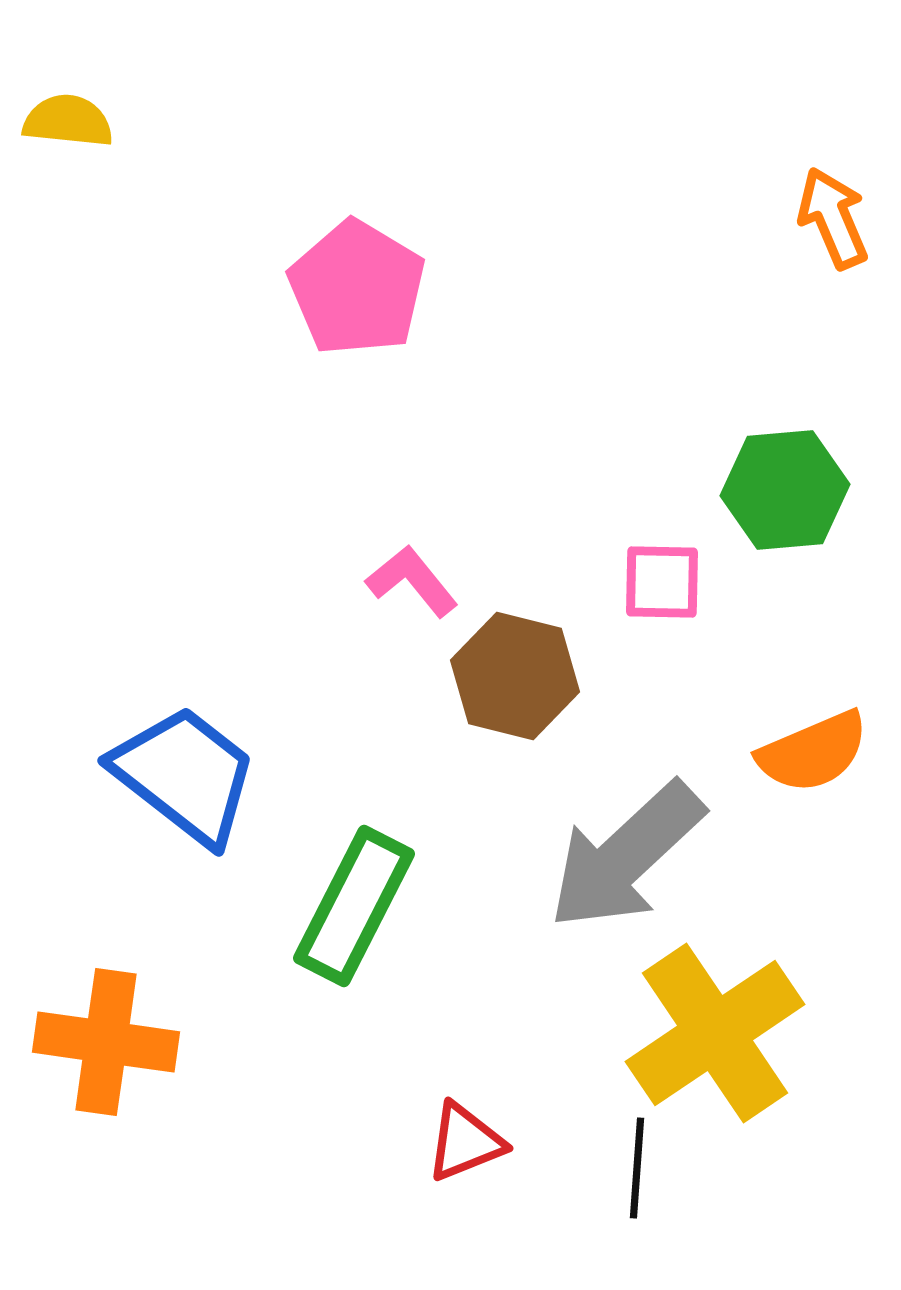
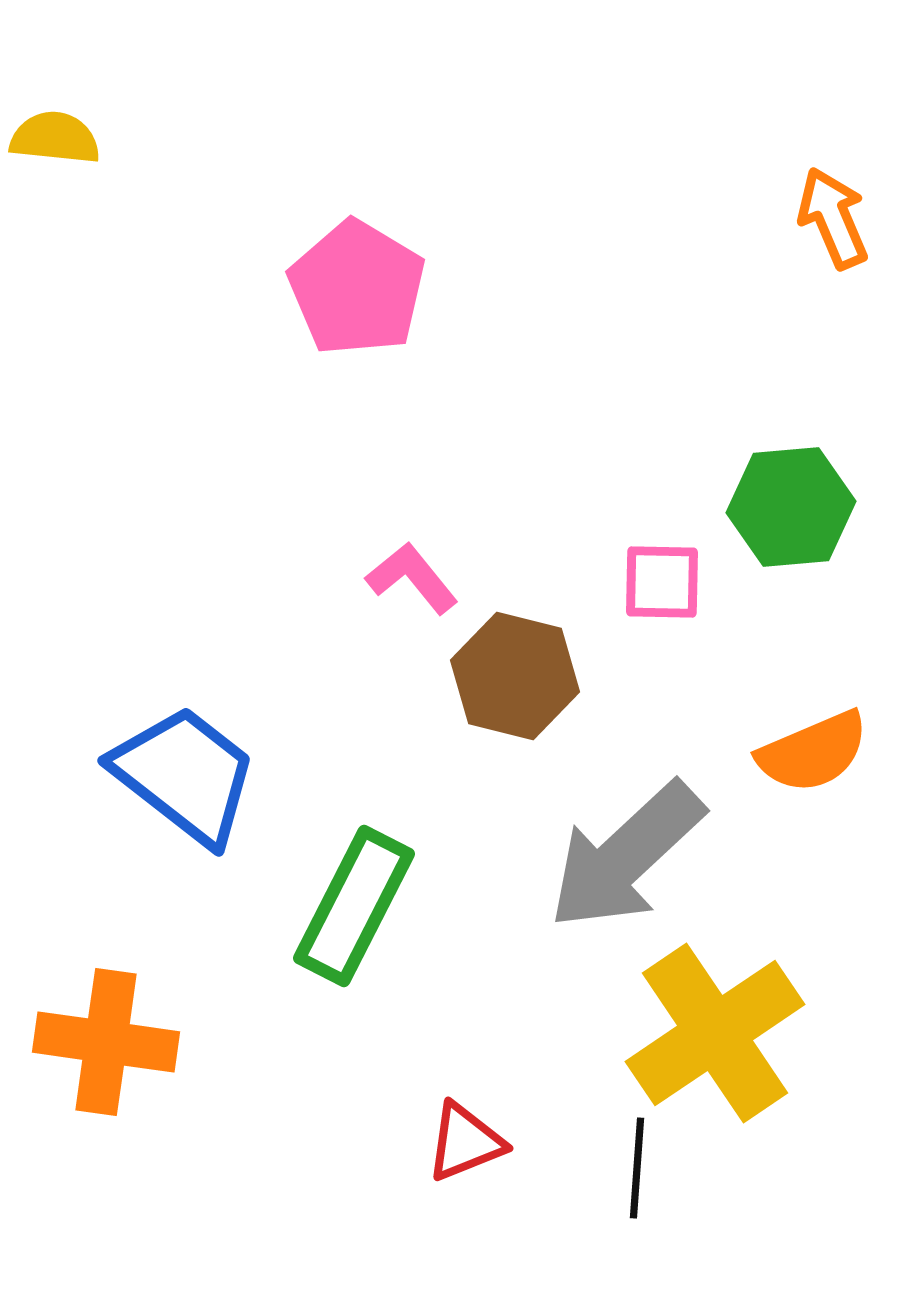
yellow semicircle: moved 13 px left, 17 px down
green hexagon: moved 6 px right, 17 px down
pink L-shape: moved 3 px up
